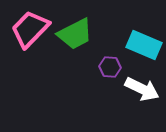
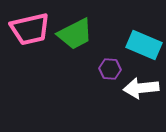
pink trapezoid: rotated 147 degrees counterclockwise
purple hexagon: moved 2 px down
white arrow: moved 1 px left, 1 px up; rotated 148 degrees clockwise
